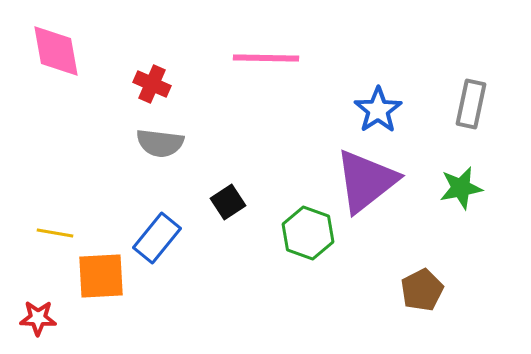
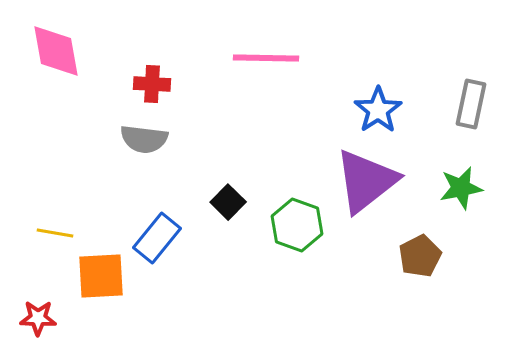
red cross: rotated 21 degrees counterclockwise
gray semicircle: moved 16 px left, 4 px up
black square: rotated 12 degrees counterclockwise
green hexagon: moved 11 px left, 8 px up
brown pentagon: moved 2 px left, 34 px up
